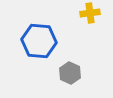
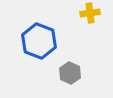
blue hexagon: rotated 16 degrees clockwise
